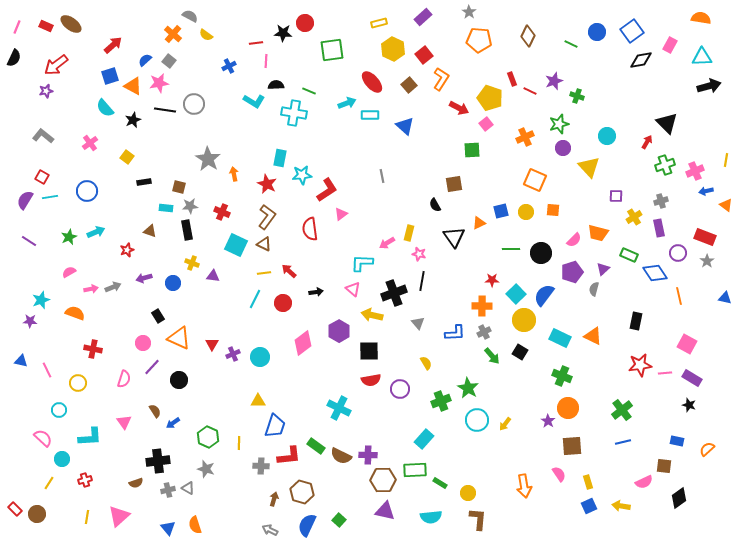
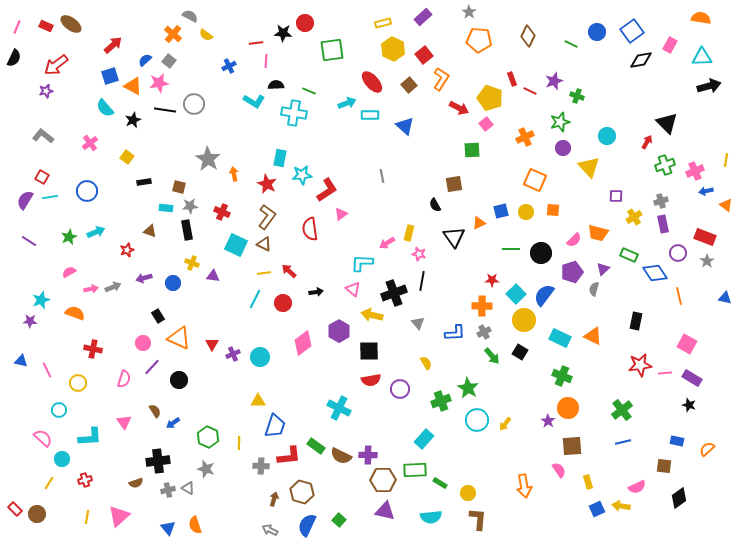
yellow rectangle at (379, 23): moved 4 px right
green star at (559, 124): moved 1 px right, 2 px up
purple rectangle at (659, 228): moved 4 px right, 4 px up
pink semicircle at (559, 474): moved 4 px up
pink semicircle at (644, 482): moved 7 px left, 5 px down
blue square at (589, 506): moved 8 px right, 3 px down
